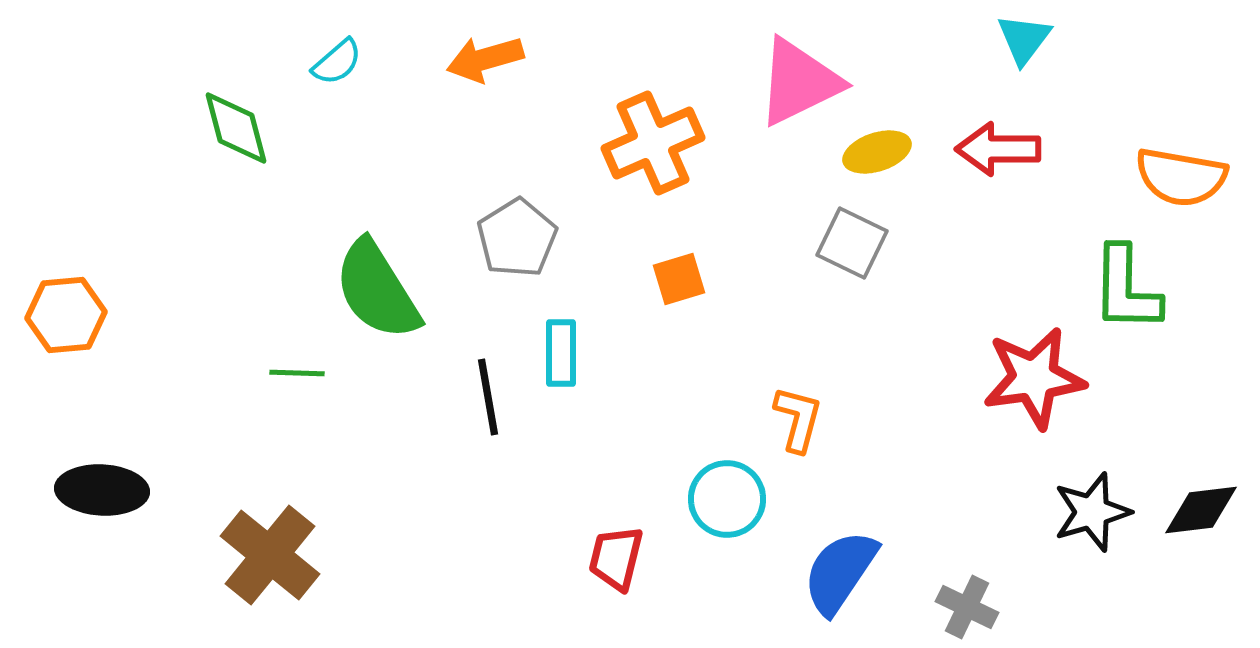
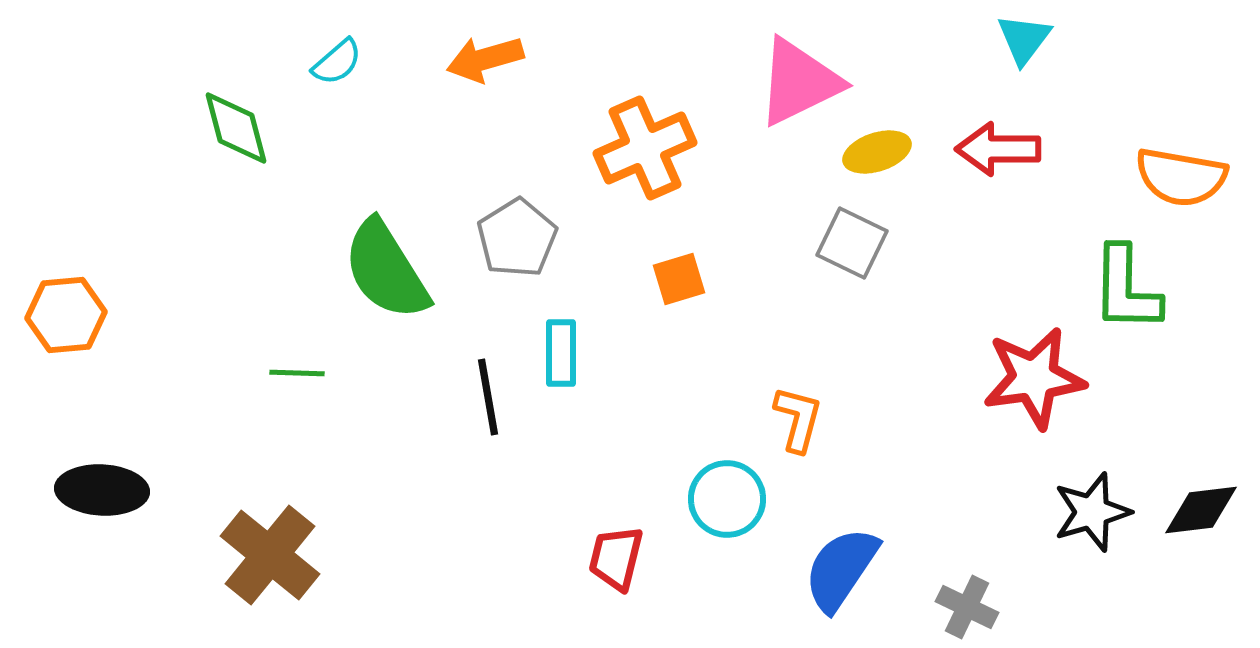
orange cross: moved 8 px left, 5 px down
green semicircle: moved 9 px right, 20 px up
blue semicircle: moved 1 px right, 3 px up
